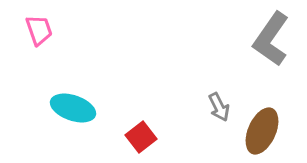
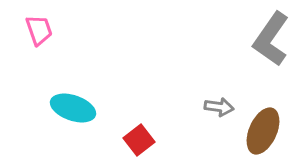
gray arrow: rotated 56 degrees counterclockwise
brown ellipse: moved 1 px right
red square: moved 2 px left, 3 px down
